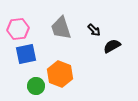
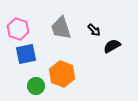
pink hexagon: rotated 25 degrees clockwise
orange hexagon: moved 2 px right
